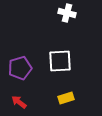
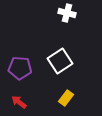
white square: rotated 30 degrees counterclockwise
purple pentagon: rotated 20 degrees clockwise
yellow rectangle: rotated 35 degrees counterclockwise
